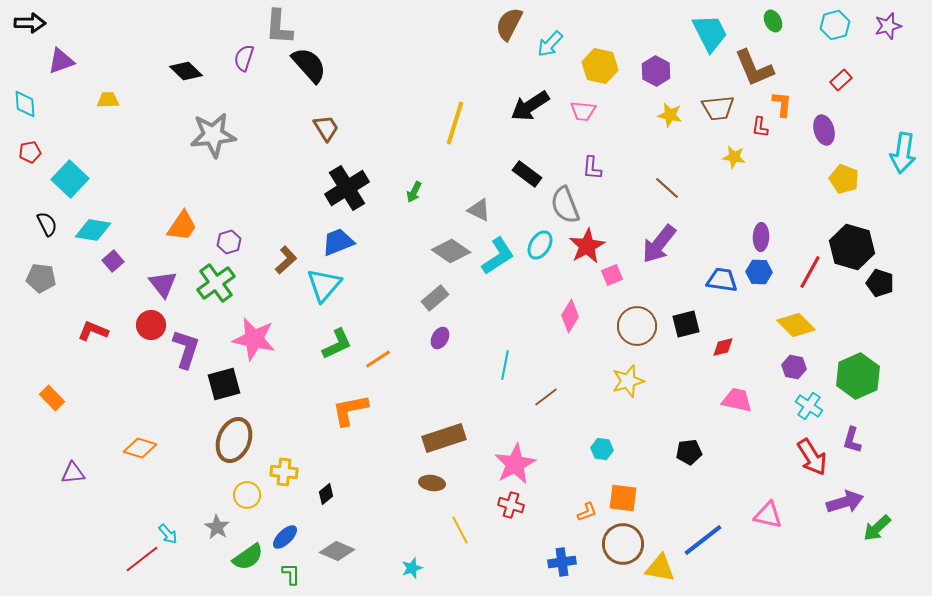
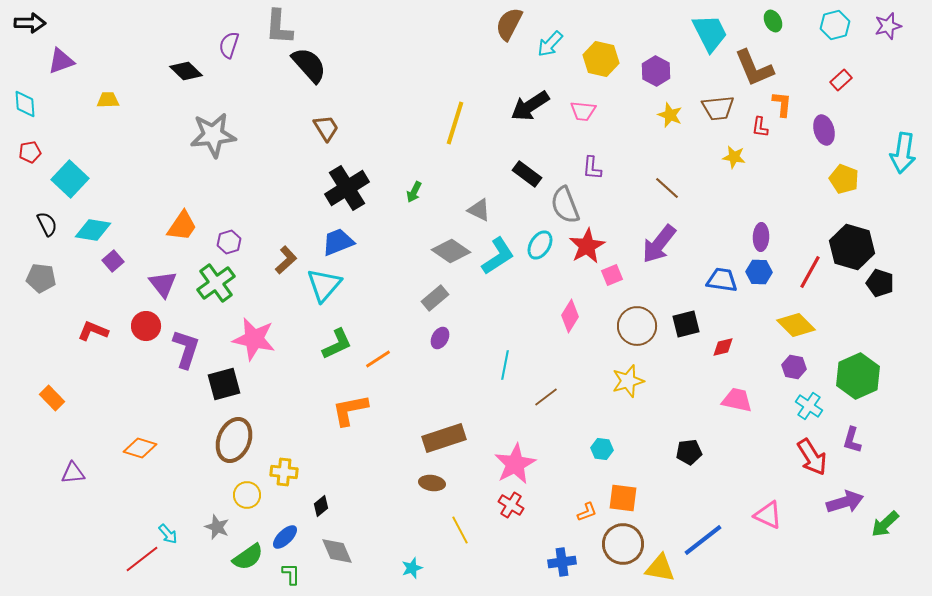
purple semicircle at (244, 58): moved 15 px left, 13 px up
yellow hexagon at (600, 66): moved 1 px right, 7 px up
yellow star at (670, 115): rotated 10 degrees clockwise
red circle at (151, 325): moved 5 px left, 1 px down
black diamond at (326, 494): moved 5 px left, 12 px down
red cross at (511, 505): rotated 15 degrees clockwise
pink triangle at (768, 515): rotated 12 degrees clockwise
gray star at (217, 527): rotated 10 degrees counterclockwise
green arrow at (877, 528): moved 8 px right, 4 px up
gray diamond at (337, 551): rotated 44 degrees clockwise
